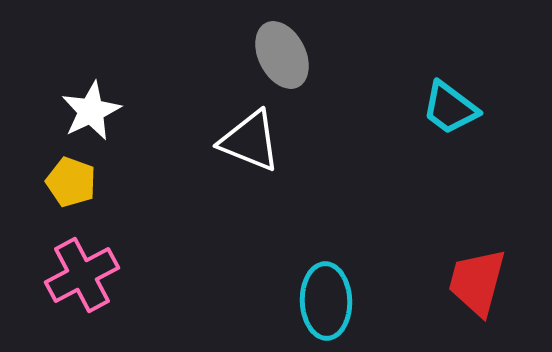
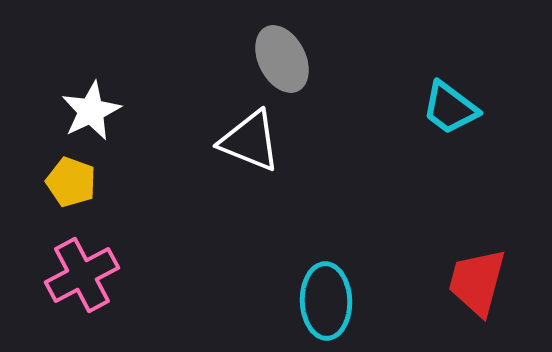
gray ellipse: moved 4 px down
